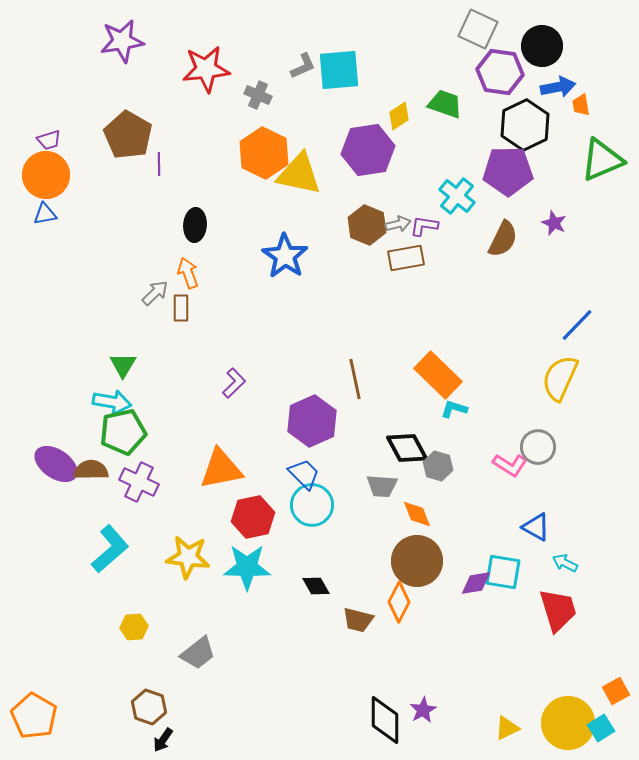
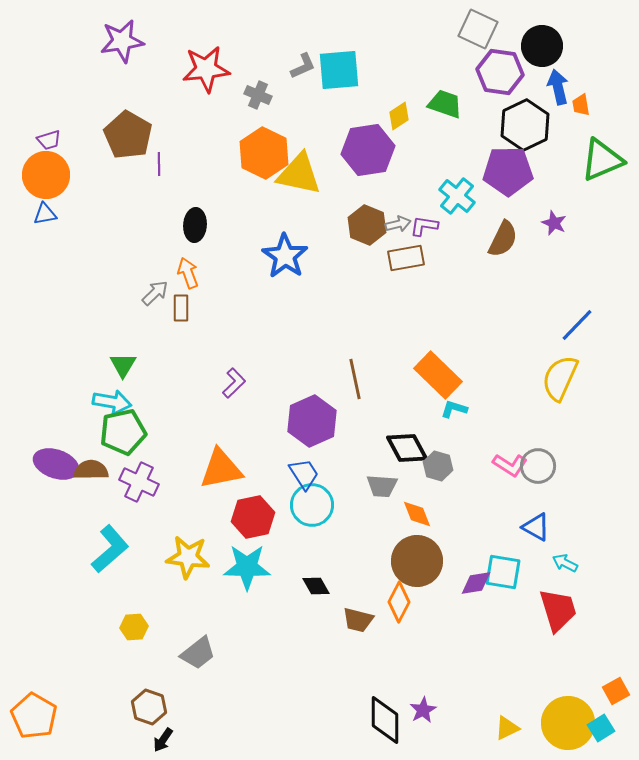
blue arrow at (558, 87): rotated 92 degrees counterclockwise
gray circle at (538, 447): moved 19 px down
purple ellipse at (56, 464): rotated 15 degrees counterclockwise
blue trapezoid at (304, 474): rotated 12 degrees clockwise
